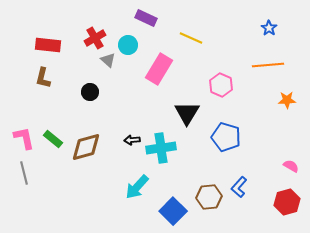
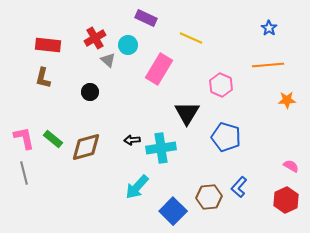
red hexagon: moved 1 px left, 2 px up; rotated 10 degrees counterclockwise
